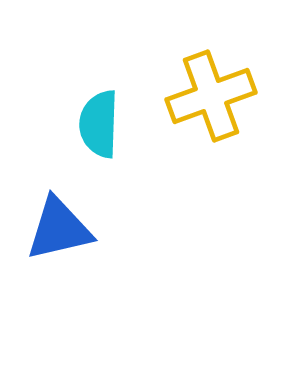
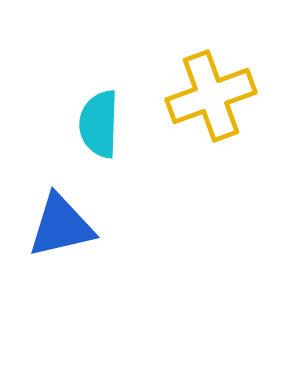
blue triangle: moved 2 px right, 3 px up
